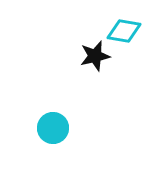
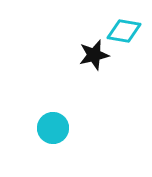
black star: moved 1 px left, 1 px up
